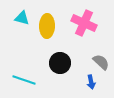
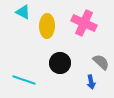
cyan triangle: moved 1 px right, 6 px up; rotated 14 degrees clockwise
